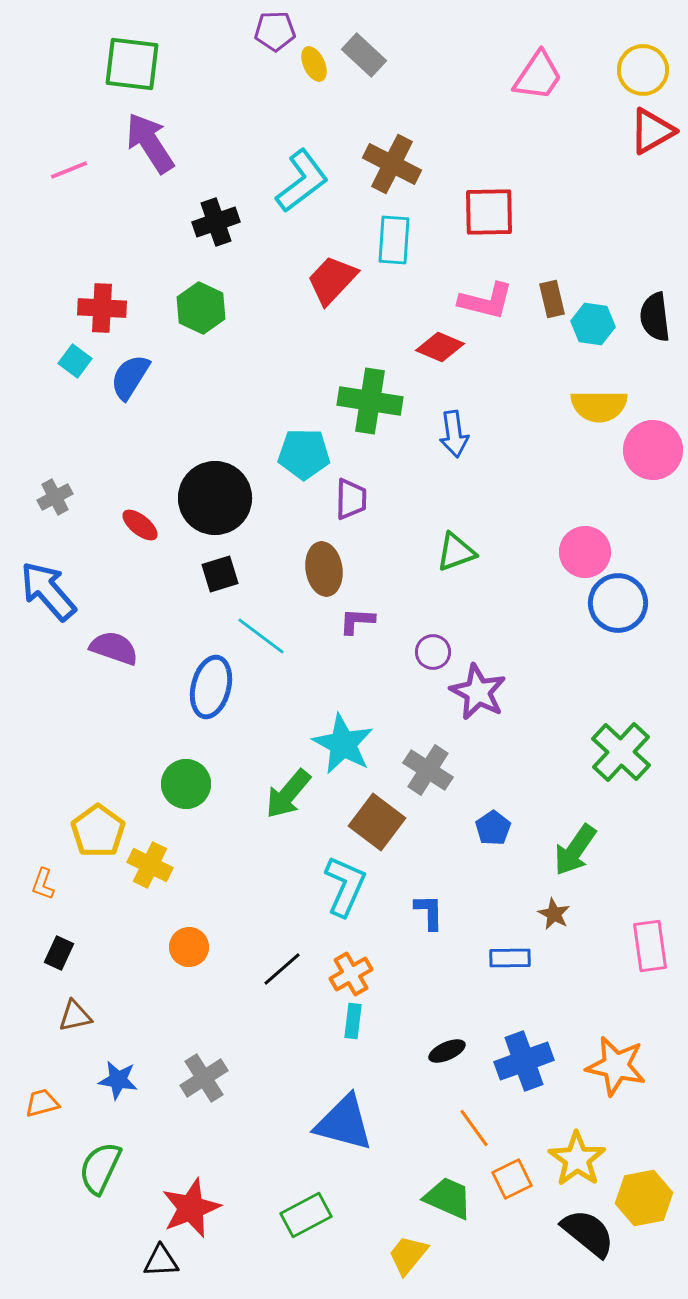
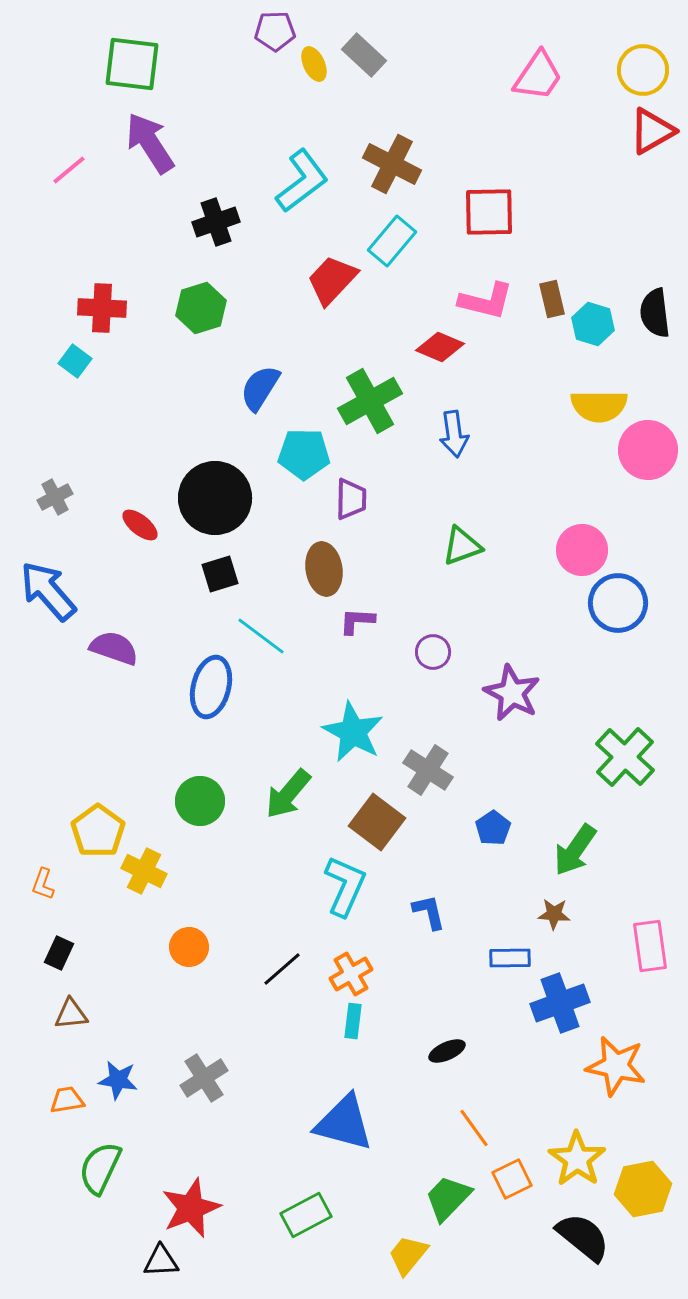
pink line at (69, 170): rotated 18 degrees counterclockwise
cyan rectangle at (394, 240): moved 2 px left, 1 px down; rotated 36 degrees clockwise
green hexagon at (201, 308): rotated 18 degrees clockwise
black semicircle at (655, 317): moved 4 px up
cyan hexagon at (593, 324): rotated 9 degrees clockwise
blue semicircle at (130, 377): moved 130 px right, 11 px down
green cross at (370, 401): rotated 38 degrees counterclockwise
pink circle at (653, 450): moved 5 px left
green triangle at (456, 552): moved 6 px right, 6 px up
pink circle at (585, 552): moved 3 px left, 2 px up
purple star at (478, 692): moved 34 px right, 1 px down
cyan star at (343, 744): moved 10 px right, 12 px up
green cross at (621, 752): moved 4 px right, 5 px down
green circle at (186, 784): moved 14 px right, 17 px down
yellow cross at (150, 865): moved 6 px left, 6 px down
blue L-shape at (429, 912): rotated 12 degrees counterclockwise
brown star at (554, 914): rotated 24 degrees counterclockwise
brown triangle at (75, 1016): moved 4 px left, 2 px up; rotated 6 degrees clockwise
blue cross at (524, 1061): moved 36 px right, 58 px up
orange trapezoid at (42, 1103): moved 25 px right, 3 px up; rotated 6 degrees clockwise
green trapezoid at (448, 1198): rotated 70 degrees counterclockwise
yellow hexagon at (644, 1198): moved 1 px left, 9 px up
black semicircle at (588, 1233): moved 5 px left, 4 px down
